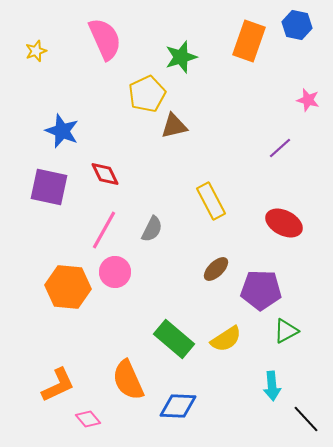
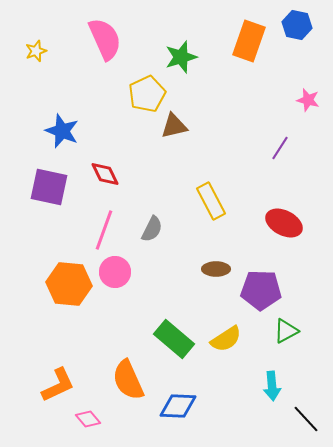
purple line: rotated 15 degrees counterclockwise
pink line: rotated 9 degrees counterclockwise
brown ellipse: rotated 44 degrees clockwise
orange hexagon: moved 1 px right, 3 px up
